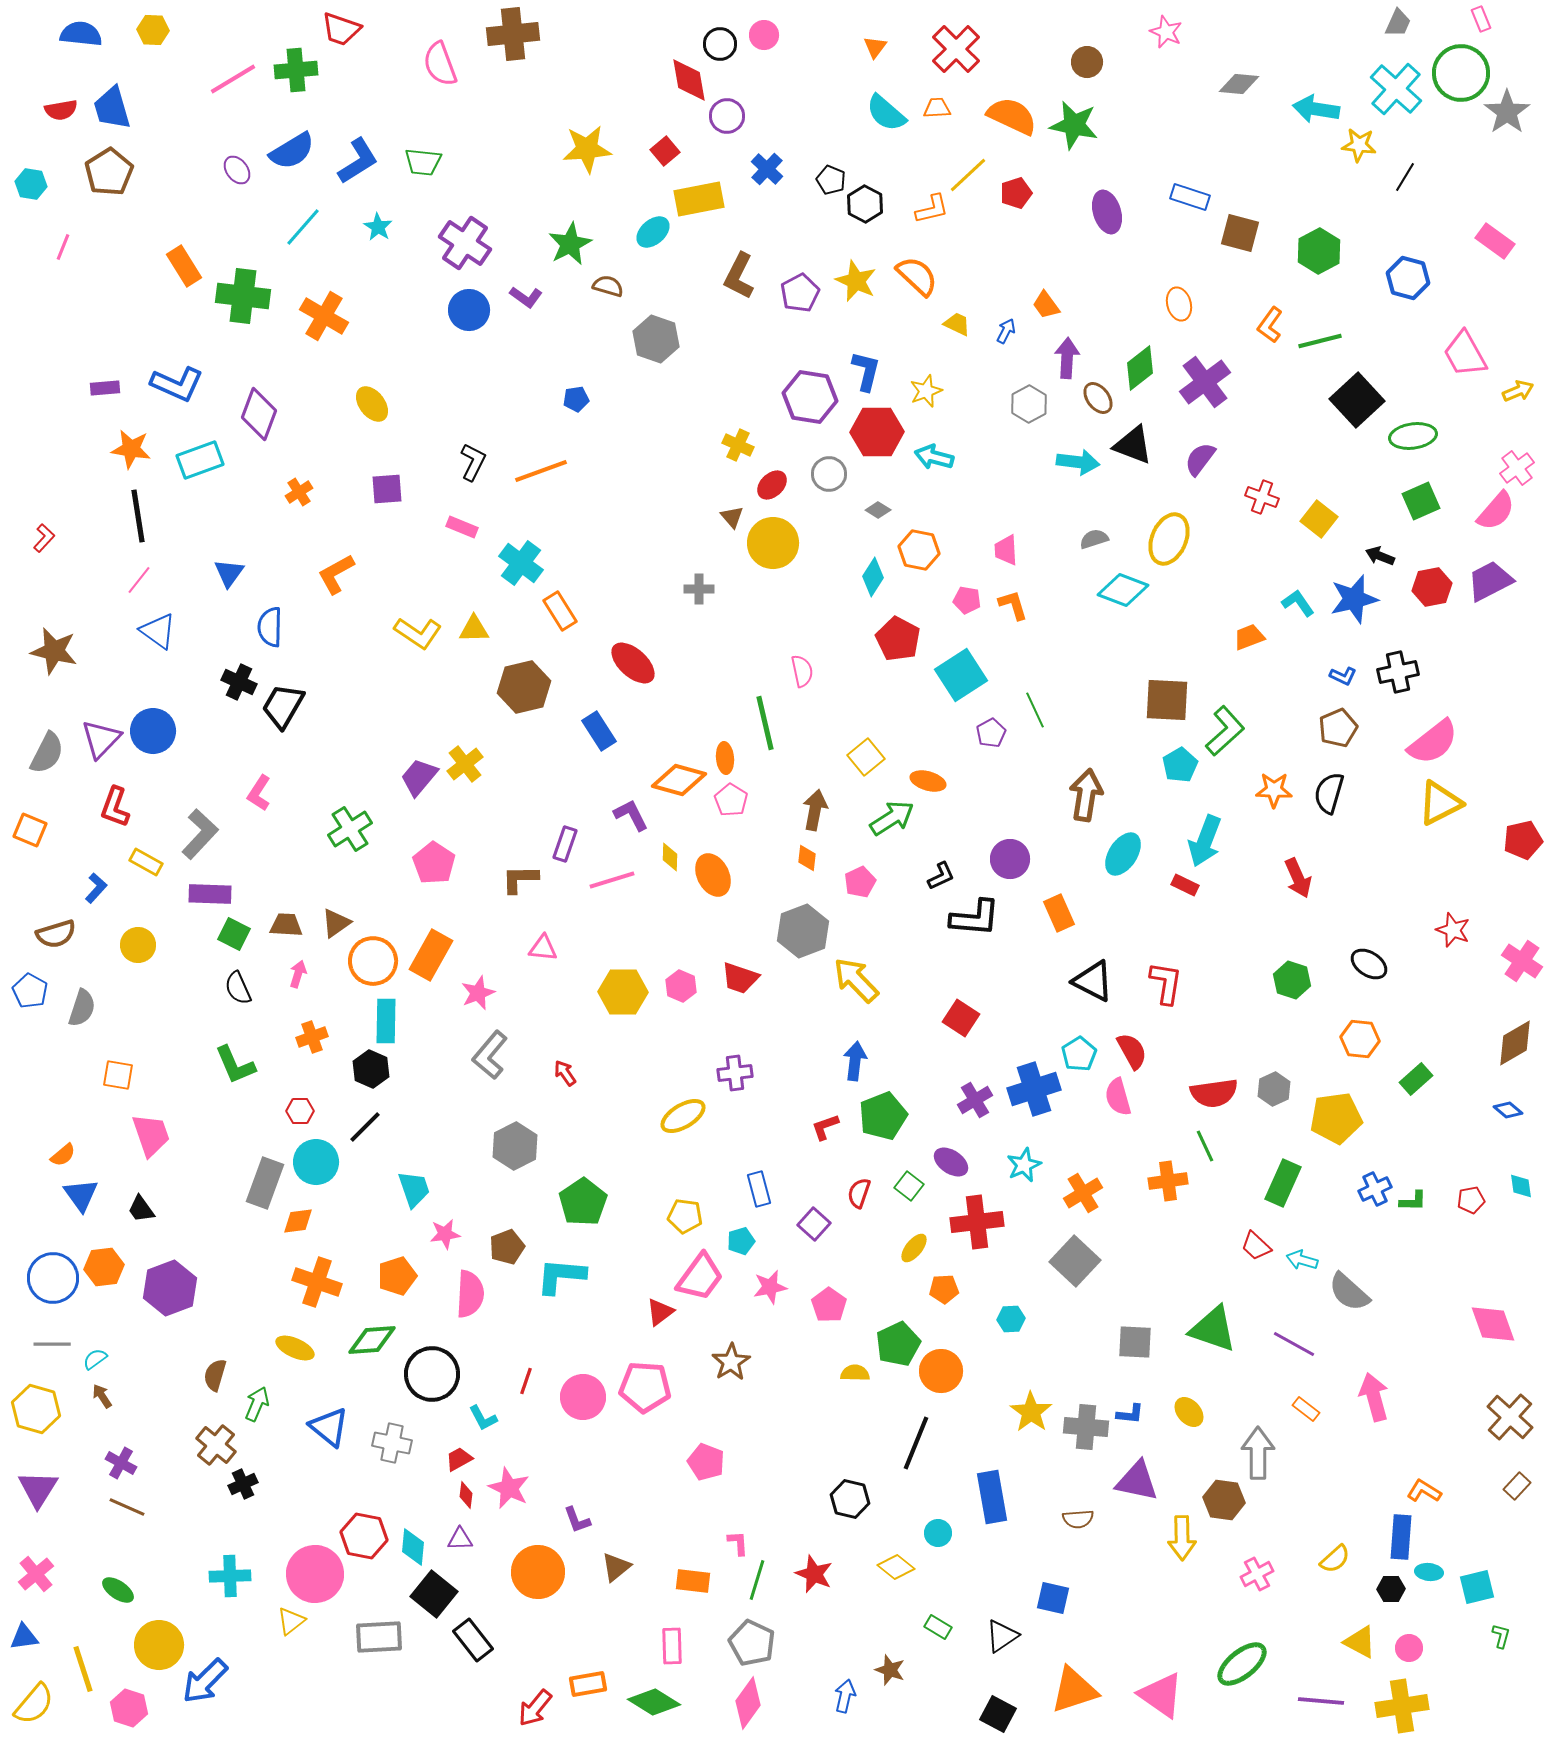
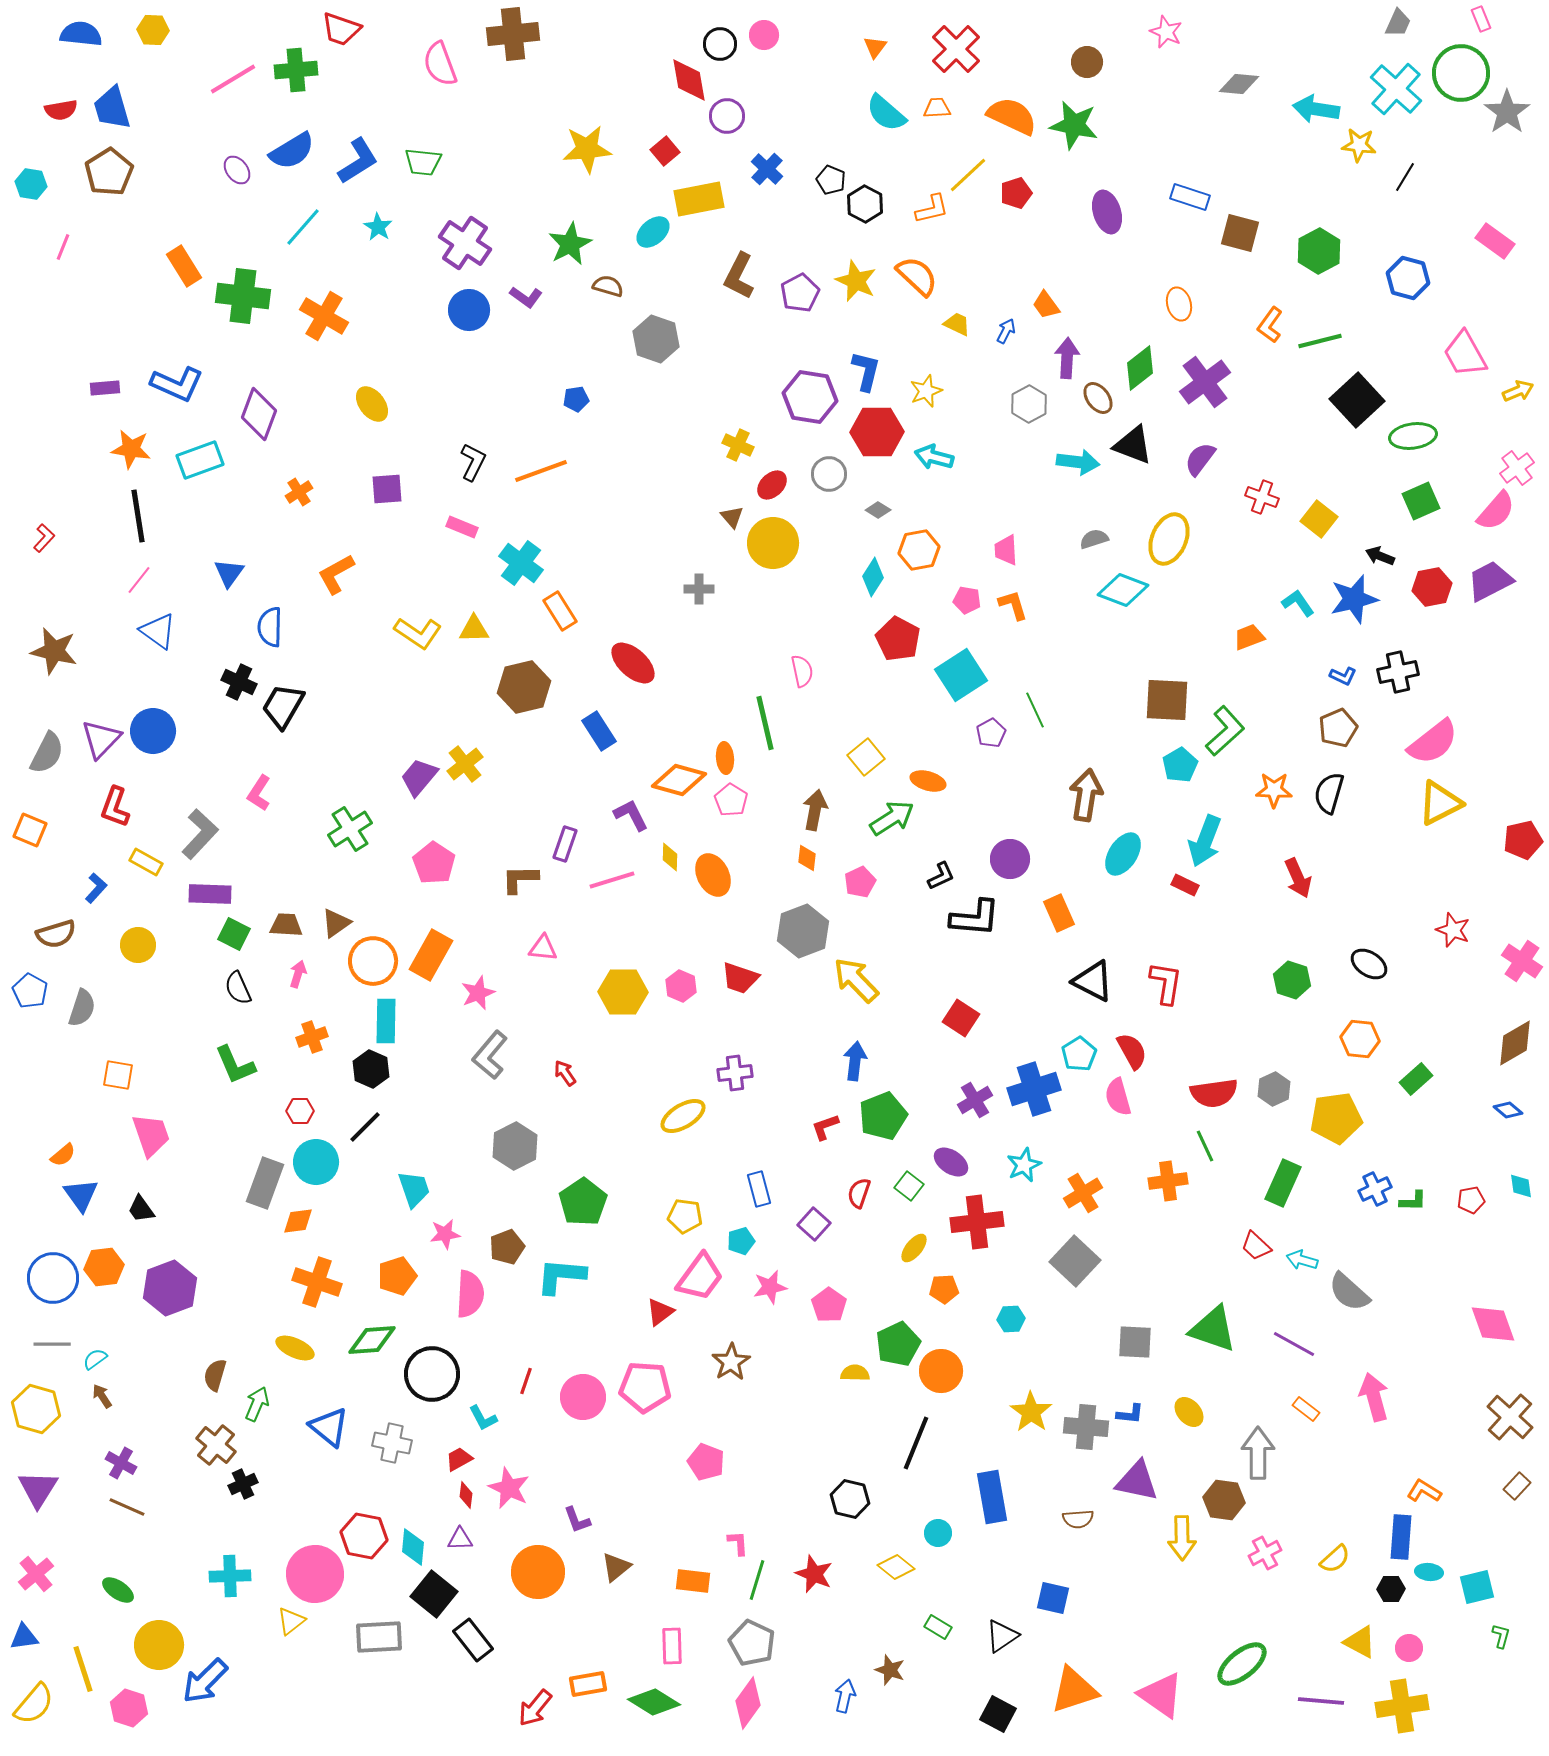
orange hexagon at (919, 550): rotated 21 degrees counterclockwise
pink cross at (1257, 1574): moved 8 px right, 21 px up
